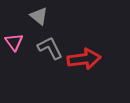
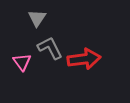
gray triangle: moved 2 px left, 2 px down; rotated 24 degrees clockwise
pink triangle: moved 8 px right, 20 px down
